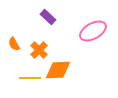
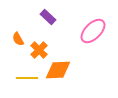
pink ellipse: rotated 16 degrees counterclockwise
orange semicircle: moved 4 px right, 5 px up
yellow line: moved 3 px left
